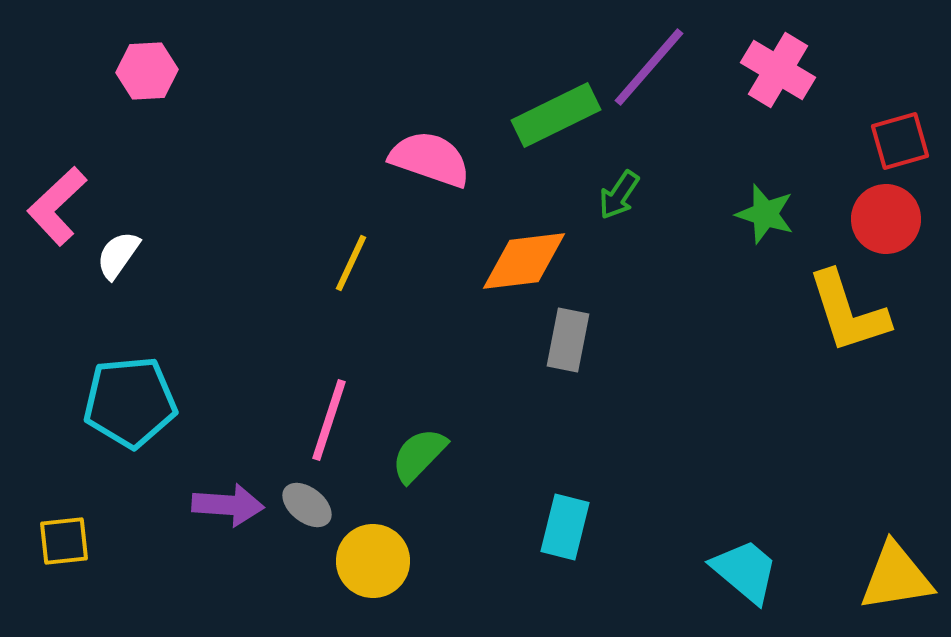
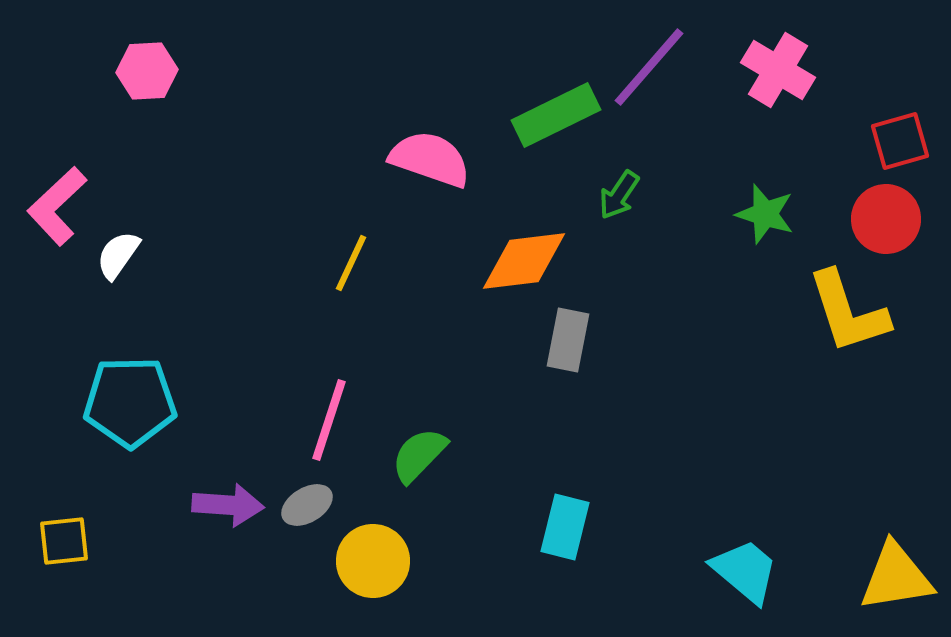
cyan pentagon: rotated 4 degrees clockwise
gray ellipse: rotated 69 degrees counterclockwise
